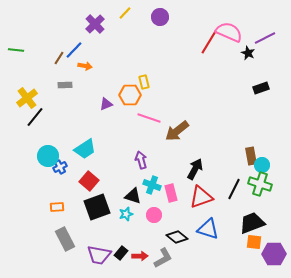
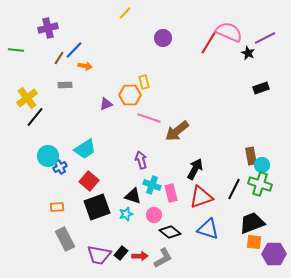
purple circle at (160, 17): moved 3 px right, 21 px down
purple cross at (95, 24): moved 47 px left, 4 px down; rotated 30 degrees clockwise
black diamond at (177, 237): moved 7 px left, 5 px up
